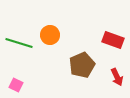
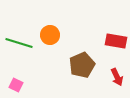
red rectangle: moved 3 px right, 1 px down; rotated 10 degrees counterclockwise
